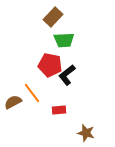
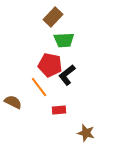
orange line: moved 7 px right, 6 px up
brown semicircle: rotated 54 degrees clockwise
